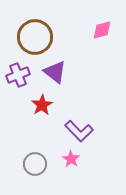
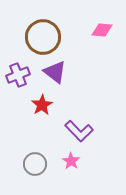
pink diamond: rotated 20 degrees clockwise
brown circle: moved 8 px right
pink star: moved 2 px down
